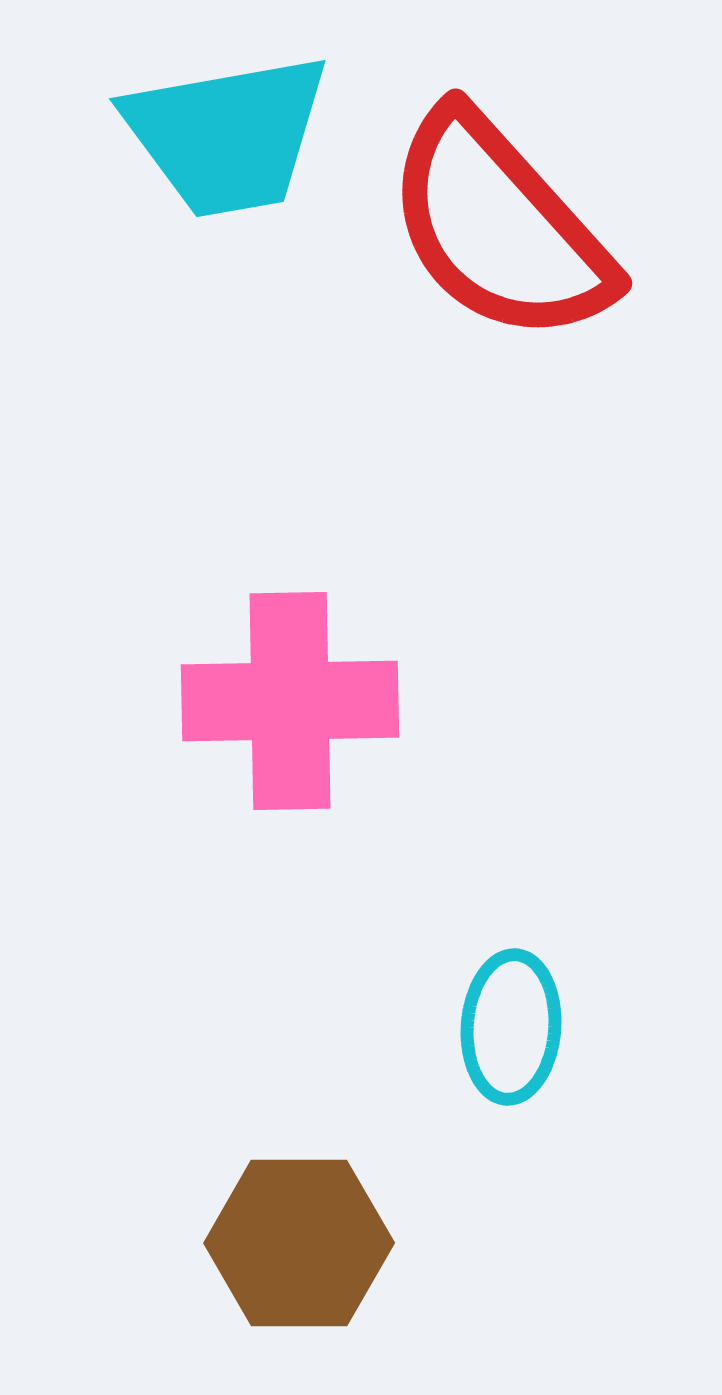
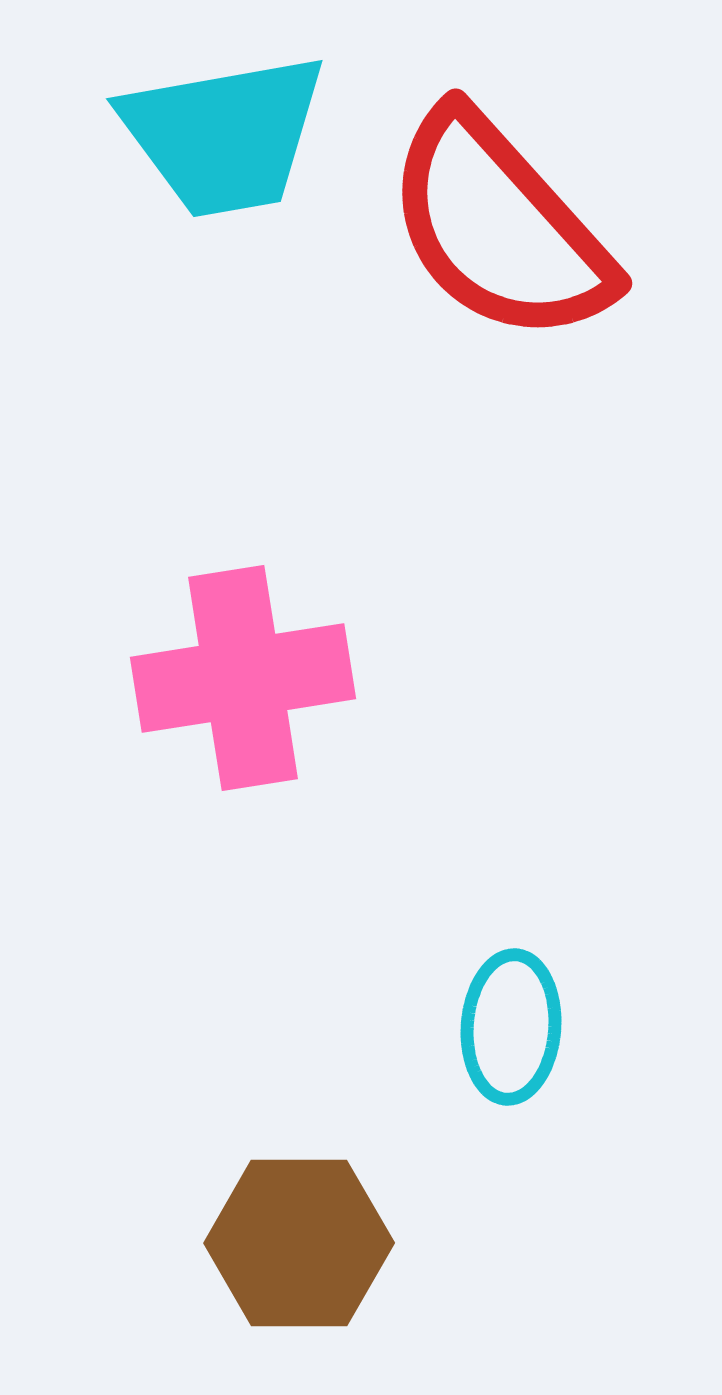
cyan trapezoid: moved 3 px left
pink cross: moved 47 px left, 23 px up; rotated 8 degrees counterclockwise
